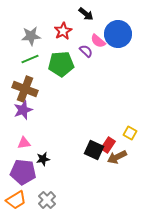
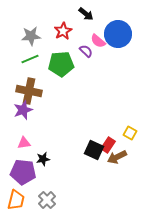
brown cross: moved 4 px right, 2 px down; rotated 10 degrees counterclockwise
orange trapezoid: rotated 45 degrees counterclockwise
